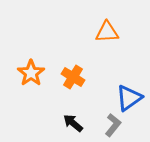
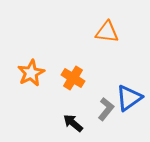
orange triangle: rotated 10 degrees clockwise
orange star: rotated 8 degrees clockwise
orange cross: moved 1 px down
gray L-shape: moved 7 px left, 16 px up
